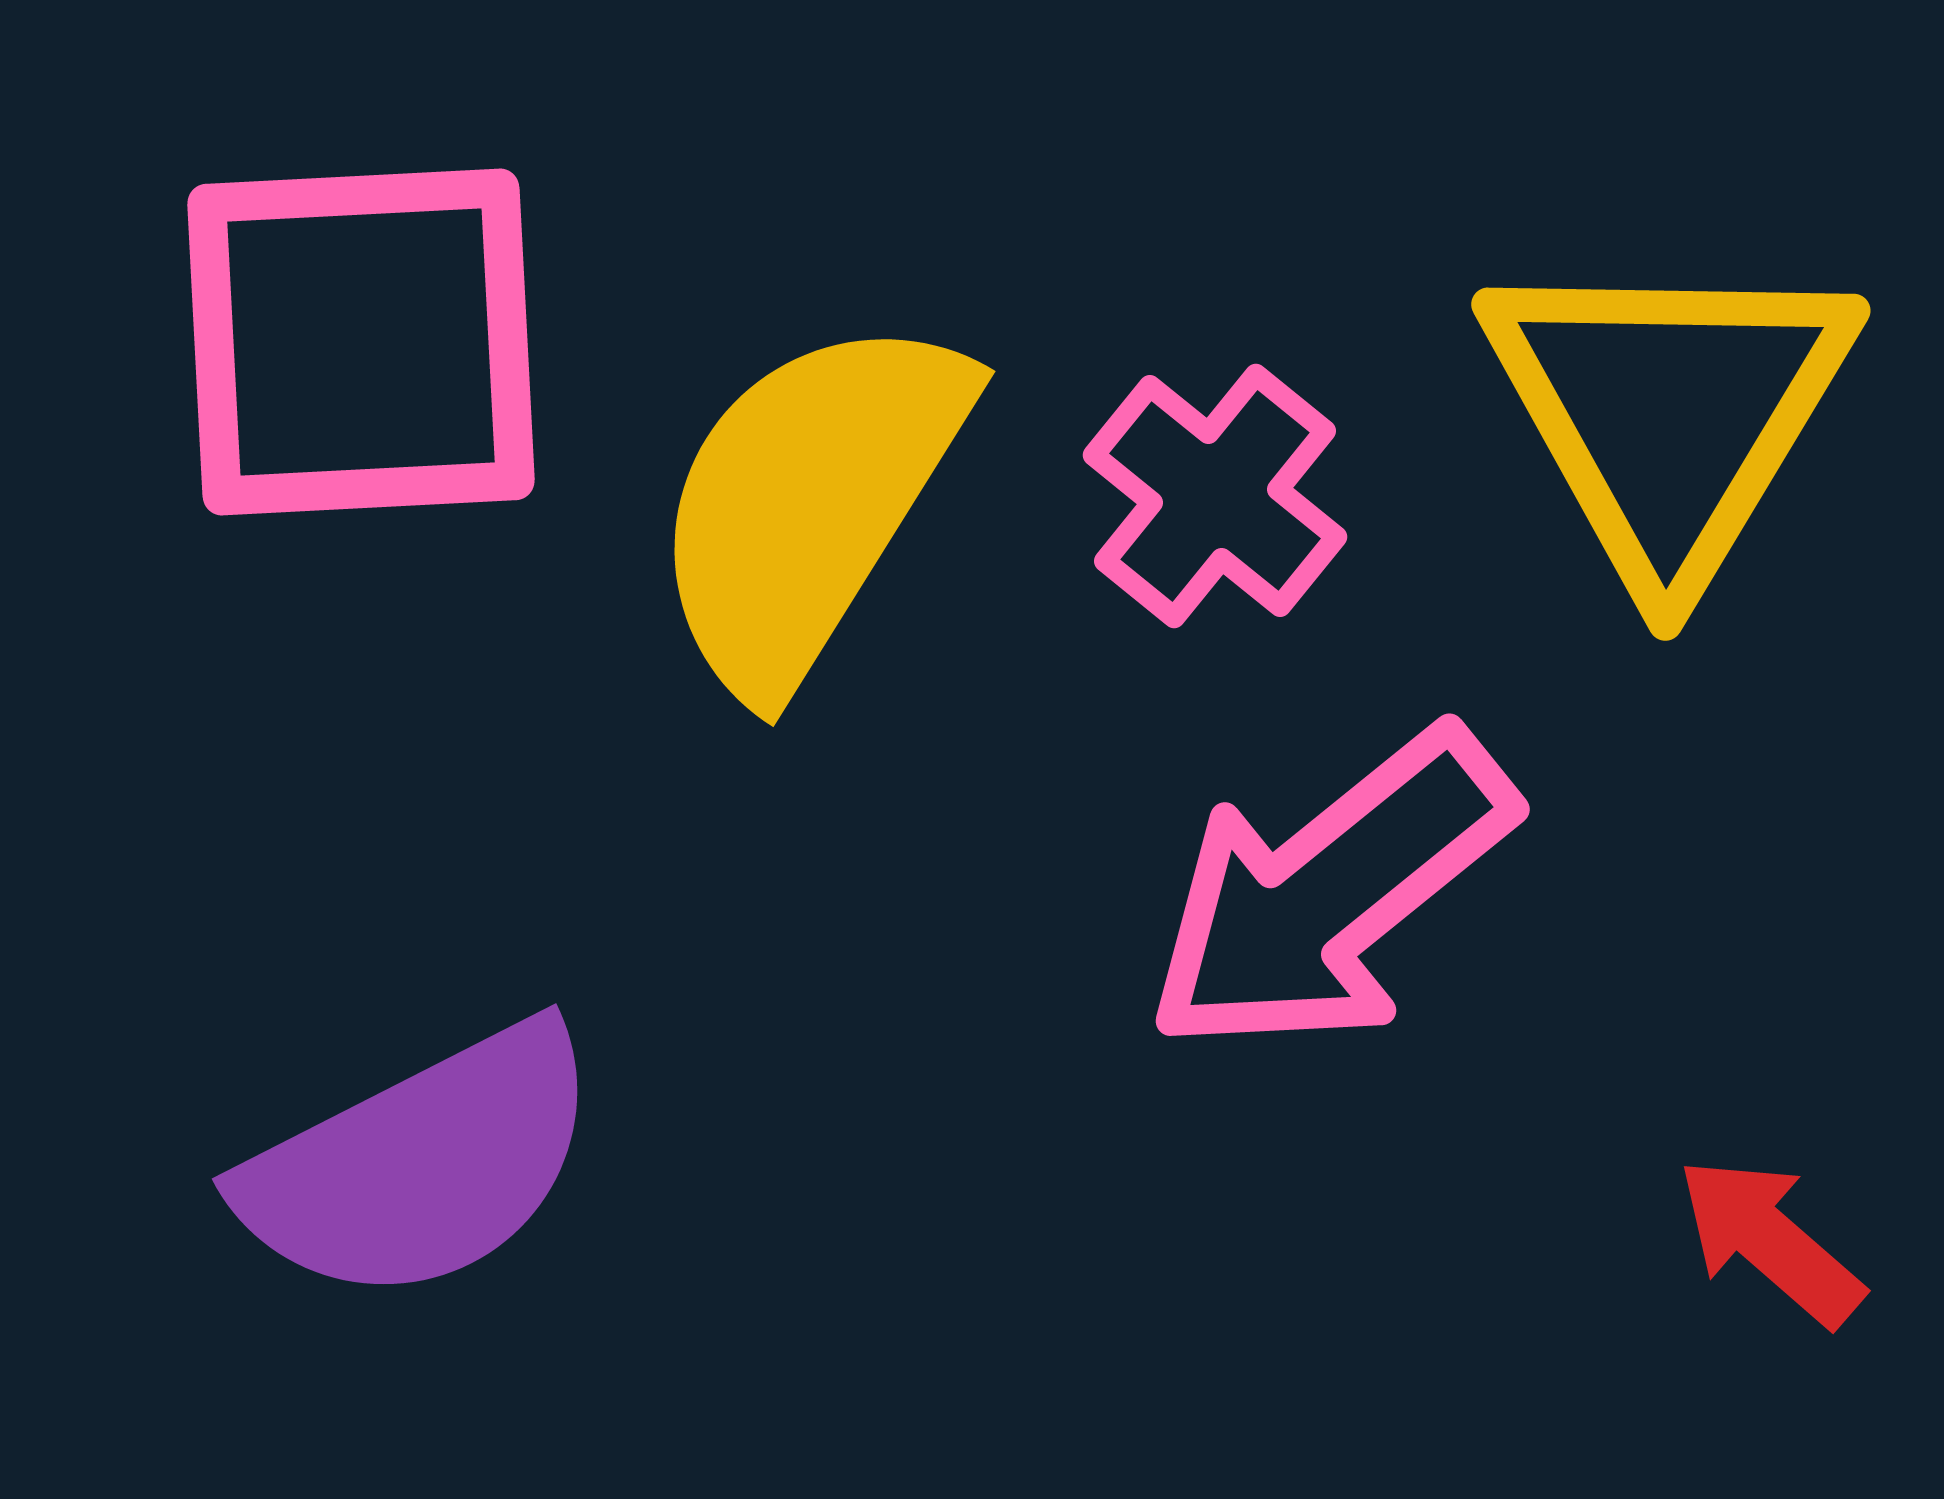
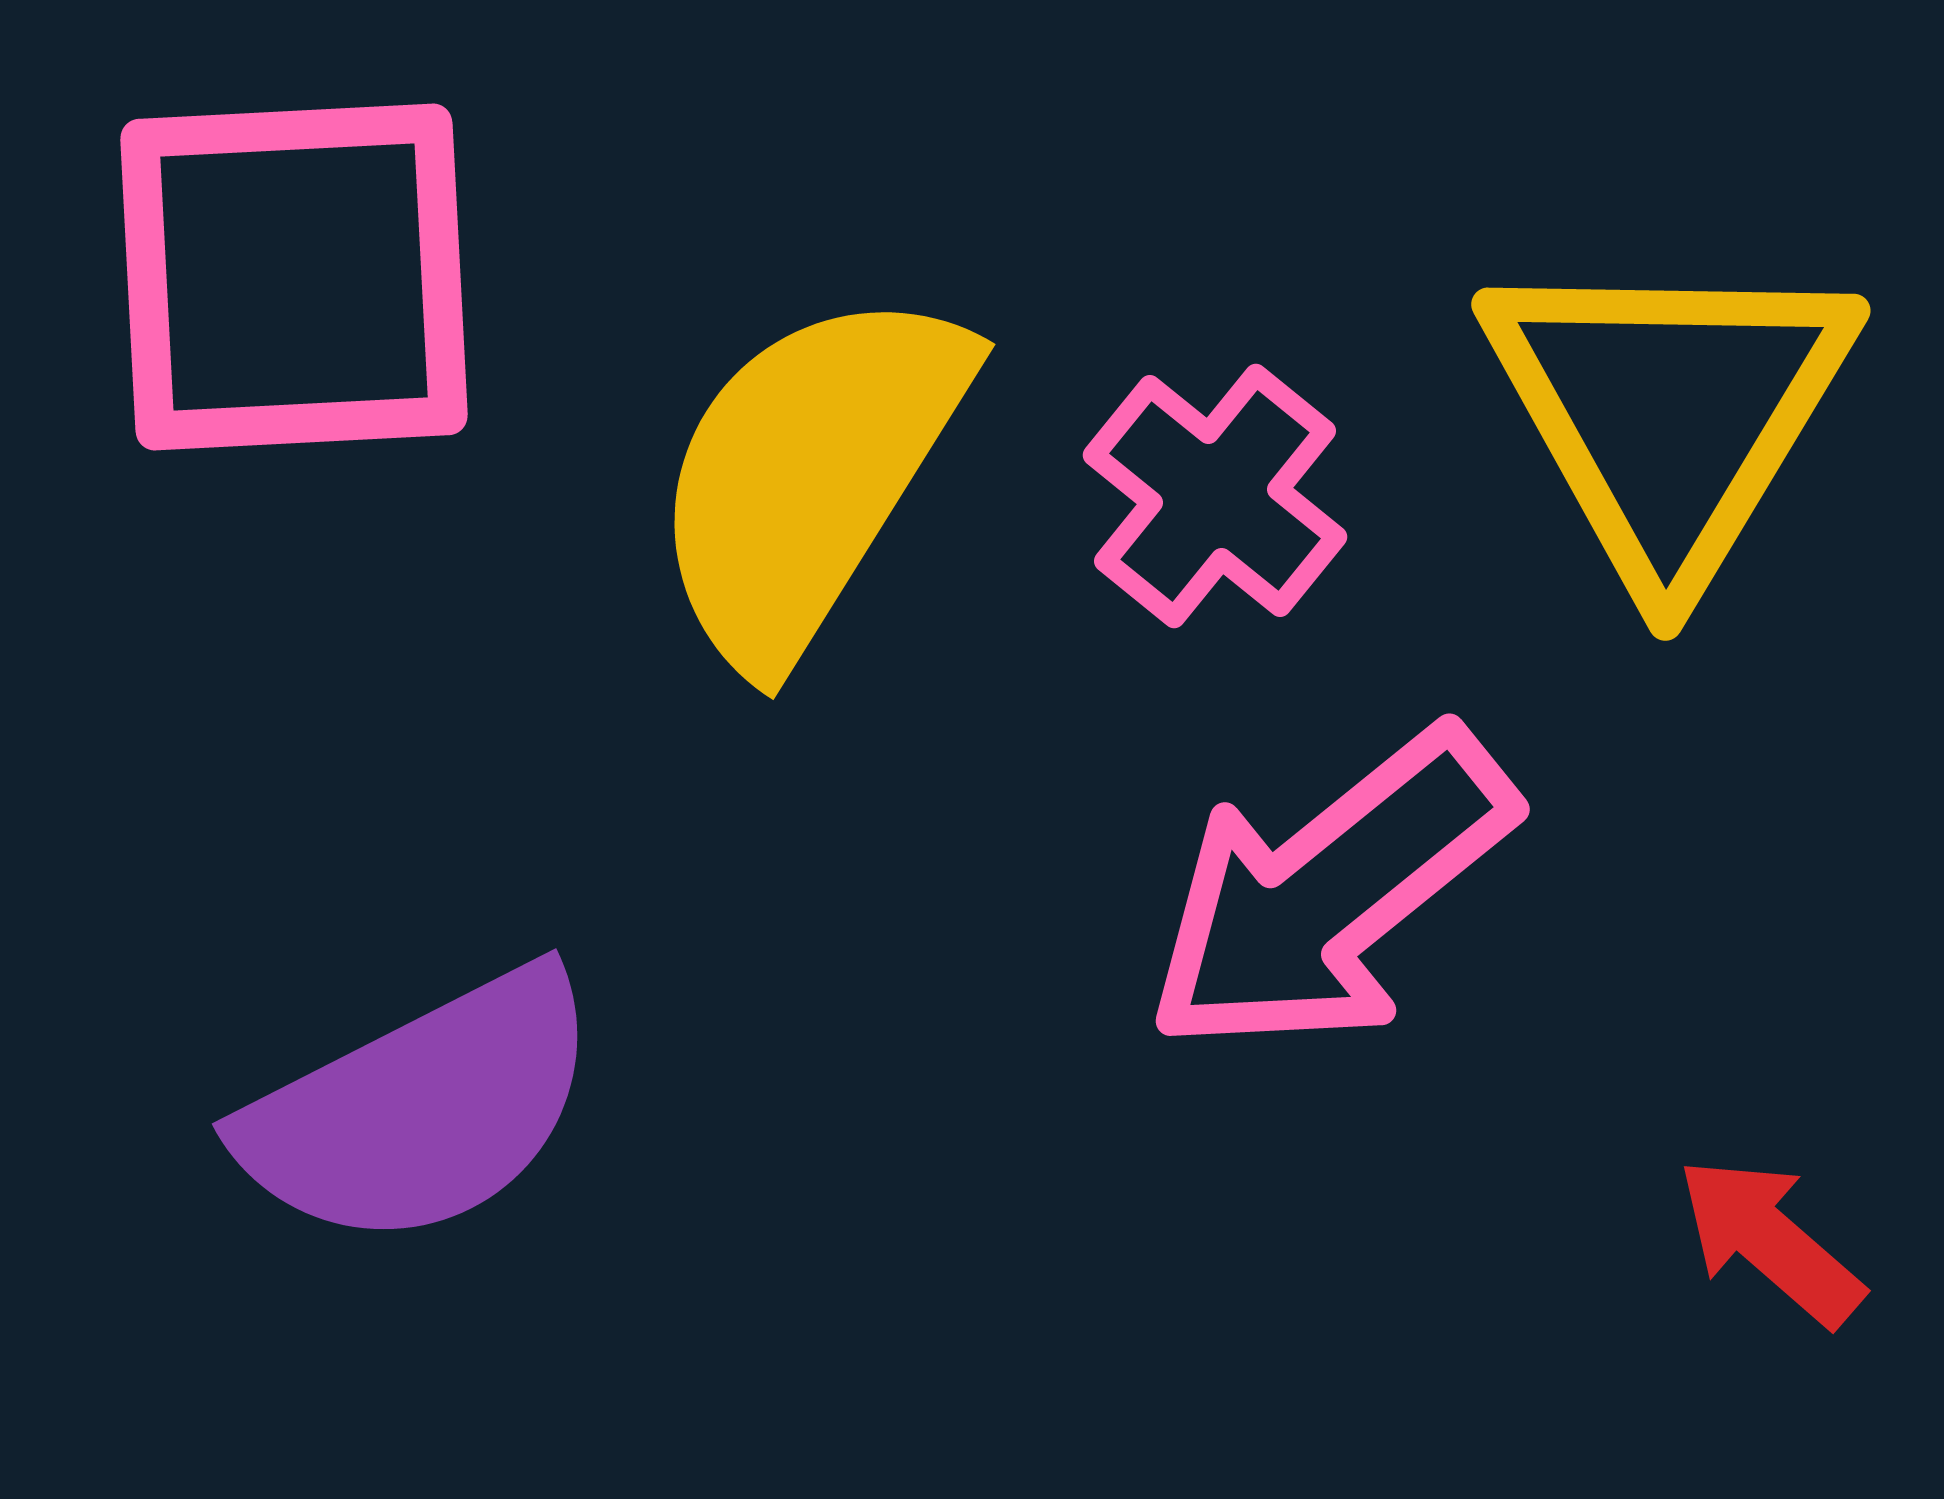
pink square: moved 67 px left, 65 px up
yellow semicircle: moved 27 px up
purple semicircle: moved 55 px up
